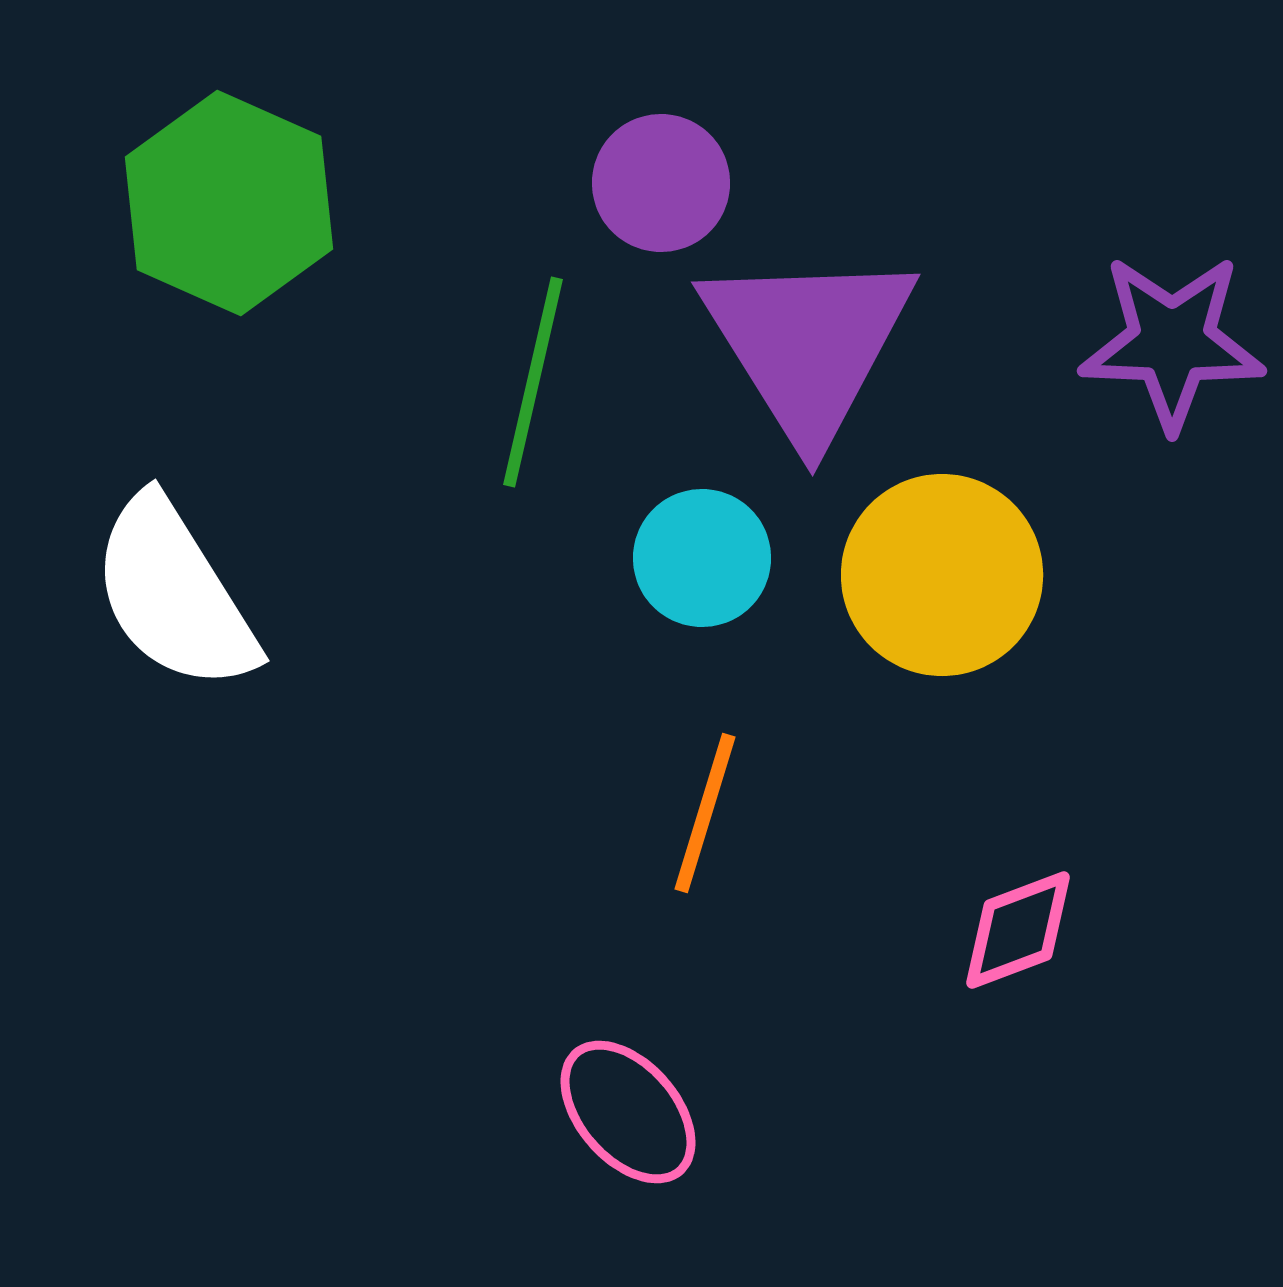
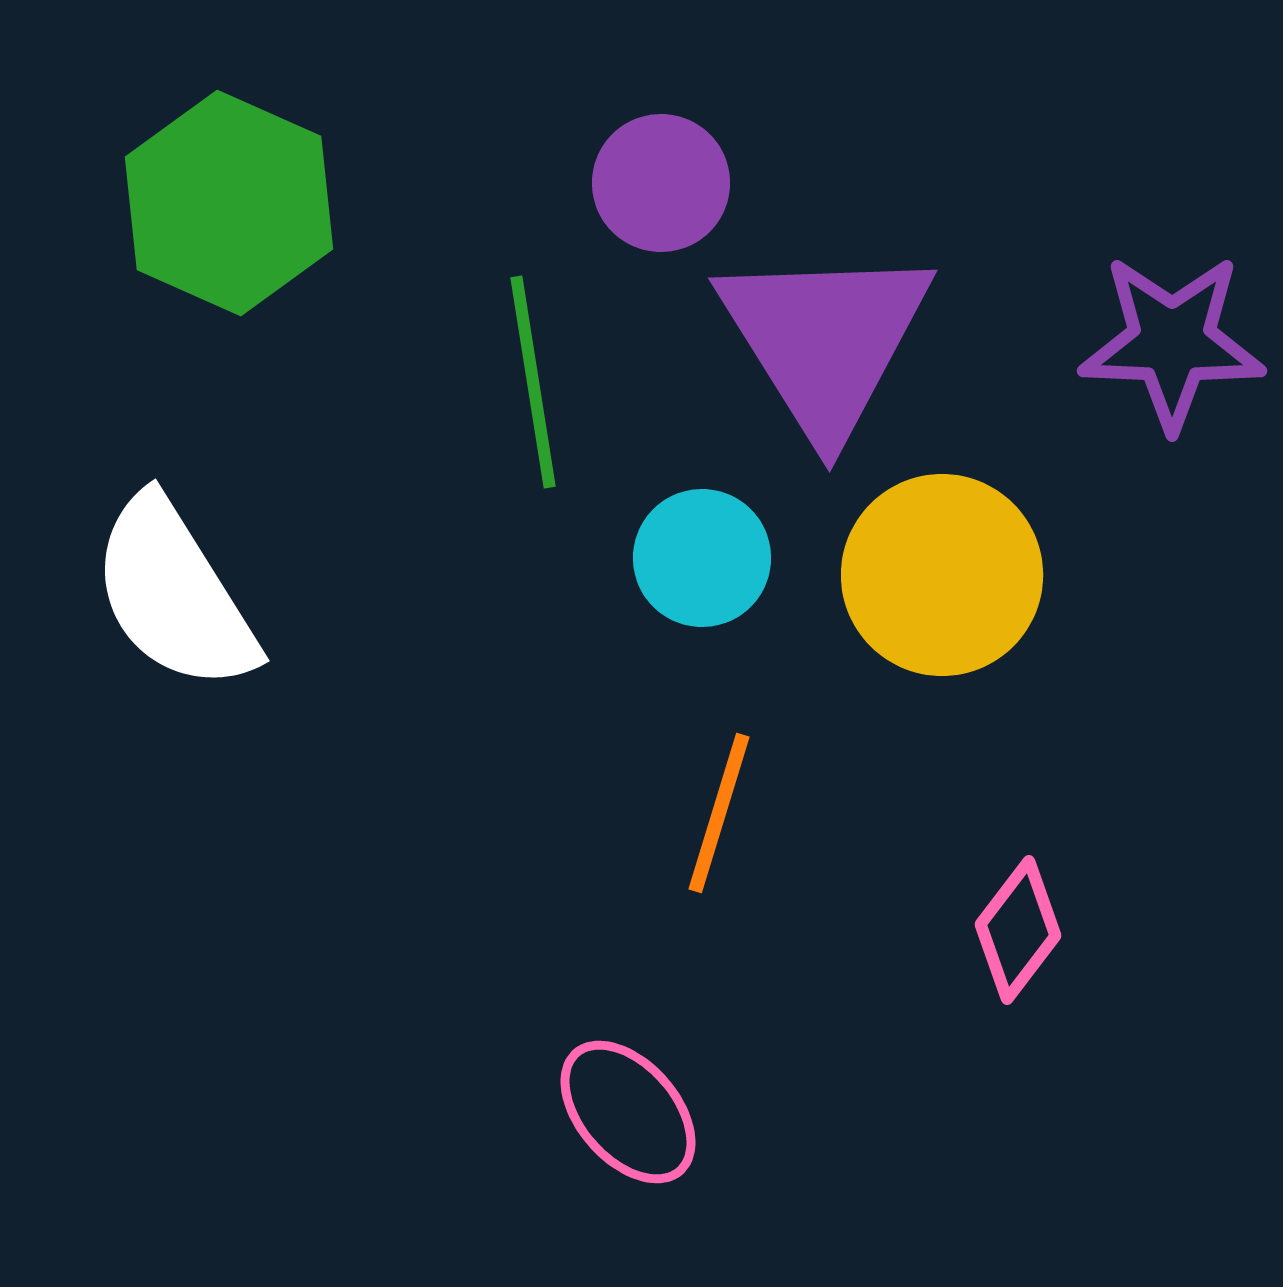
purple triangle: moved 17 px right, 4 px up
green line: rotated 22 degrees counterclockwise
orange line: moved 14 px right
pink diamond: rotated 32 degrees counterclockwise
